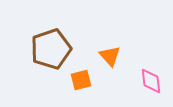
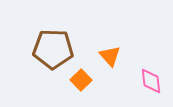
brown pentagon: moved 2 px right; rotated 21 degrees clockwise
orange square: rotated 30 degrees counterclockwise
